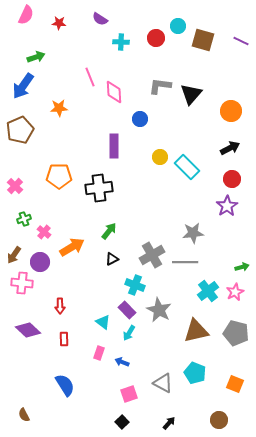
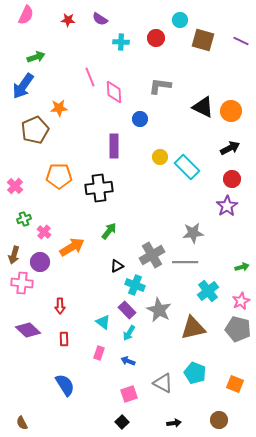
red star at (59, 23): moved 9 px right, 3 px up
cyan circle at (178, 26): moved 2 px right, 6 px up
black triangle at (191, 94): moved 12 px right, 13 px down; rotated 45 degrees counterclockwise
brown pentagon at (20, 130): moved 15 px right
brown arrow at (14, 255): rotated 18 degrees counterclockwise
black triangle at (112, 259): moved 5 px right, 7 px down
pink star at (235, 292): moved 6 px right, 9 px down
brown triangle at (196, 331): moved 3 px left, 3 px up
gray pentagon at (236, 333): moved 2 px right, 4 px up
blue arrow at (122, 362): moved 6 px right, 1 px up
brown semicircle at (24, 415): moved 2 px left, 8 px down
black arrow at (169, 423): moved 5 px right; rotated 40 degrees clockwise
